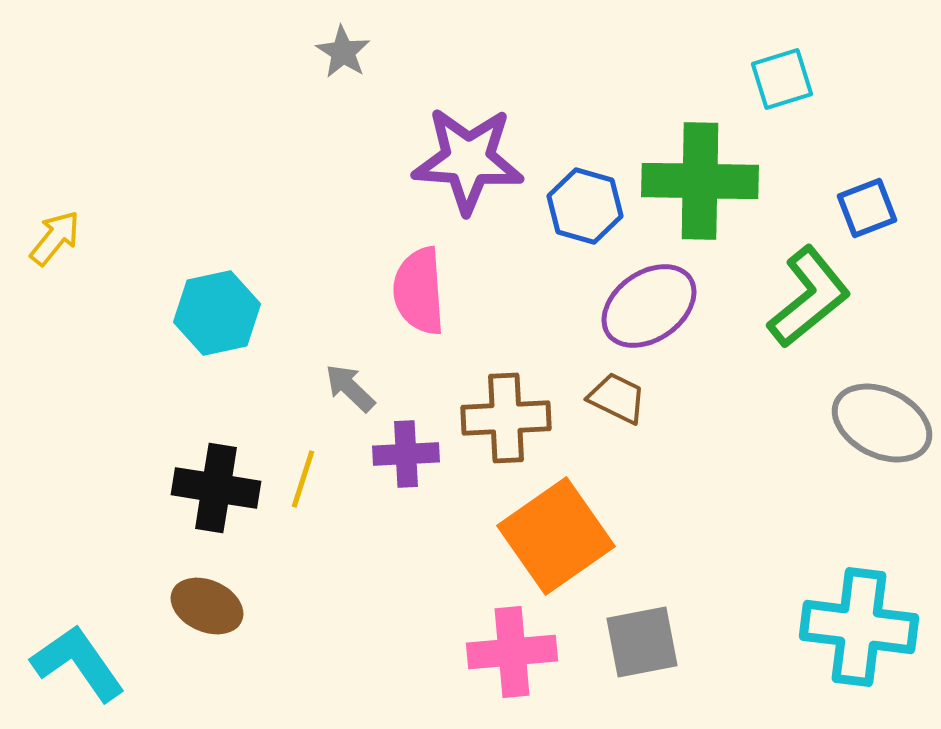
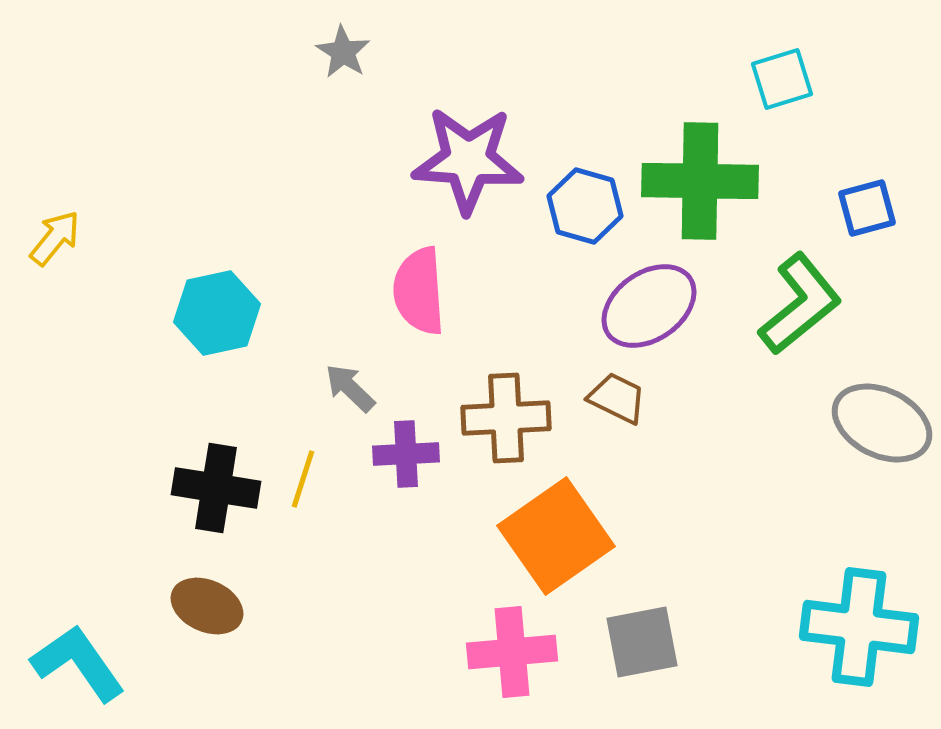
blue square: rotated 6 degrees clockwise
green L-shape: moved 9 px left, 7 px down
